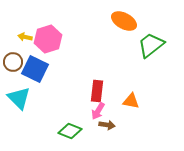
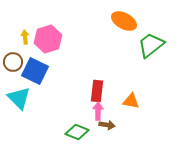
yellow arrow: rotated 72 degrees clockwise
blue square: moved 2 px down
pink arrow: rotated 150 degrees clockwise
green diamond: moved 7 px right, 1 px down
